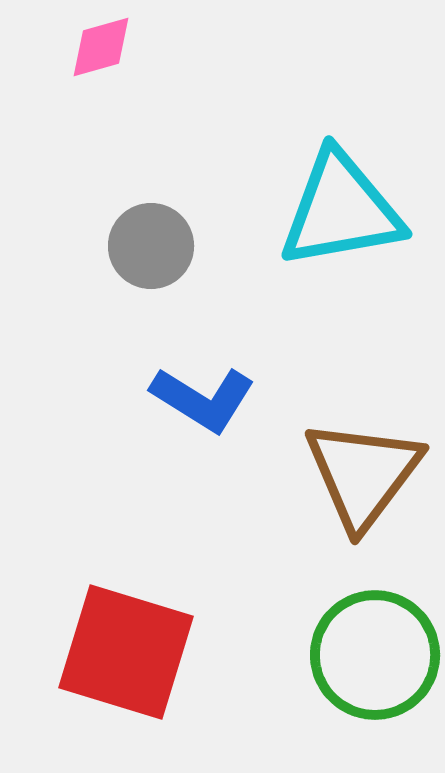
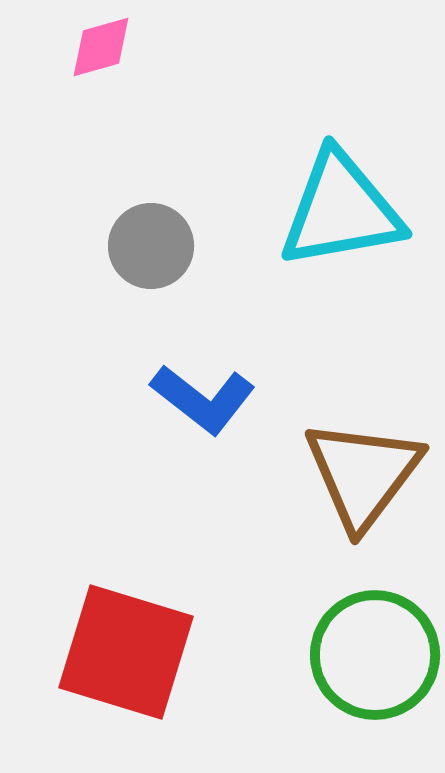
blue L-shape: rotated 6 degrees clockwise
